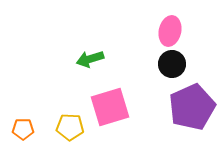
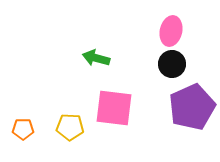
pink ellipse: moved 1 px right
green arrow: moved 6 px right, 1 px up; rotated 32 degrees clockwise
pink square: moved 4 px right, 1 px down; rotated 24 degrees clockwise
